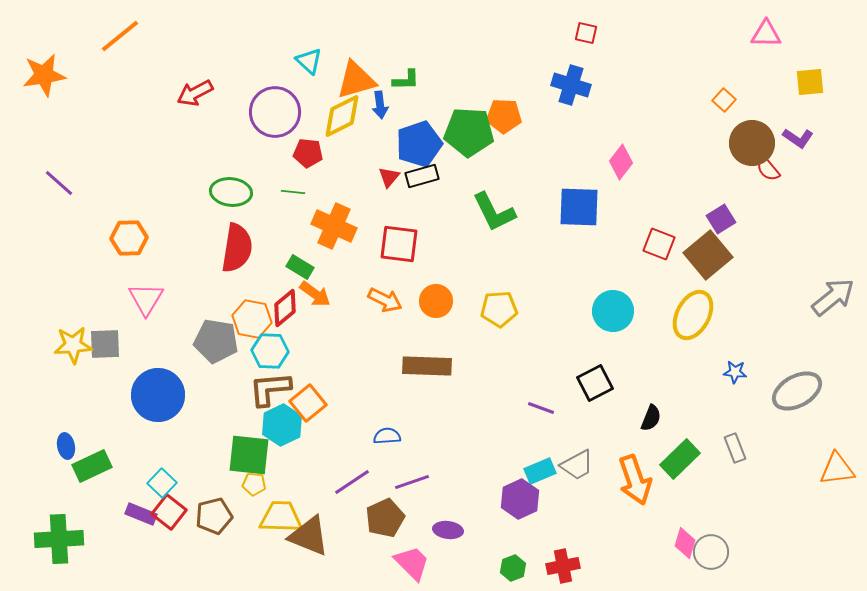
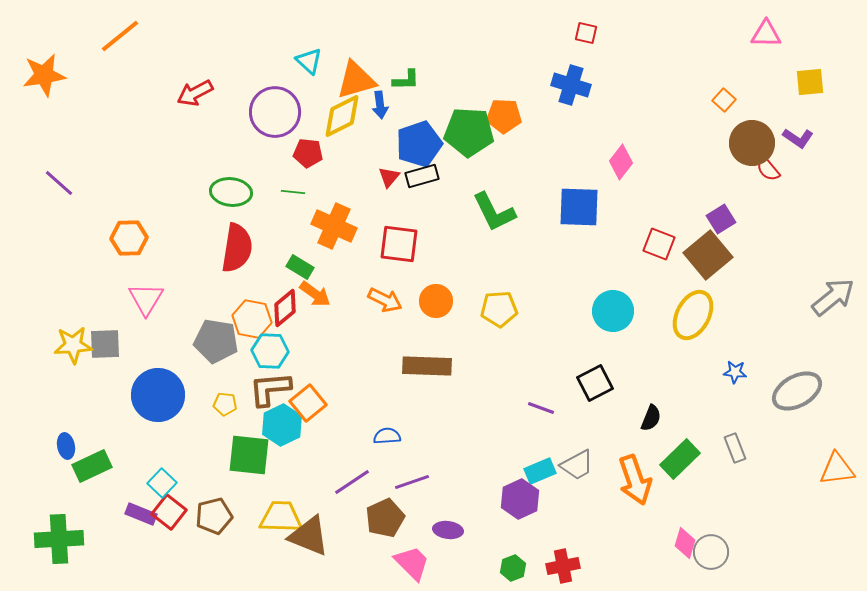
yellow pentagon at (254, 484): moved 29 px left, 80 px up
